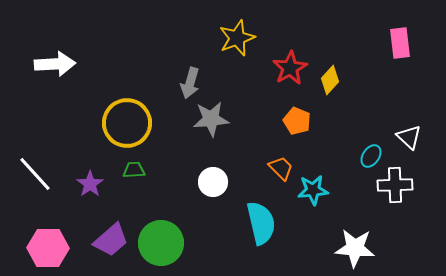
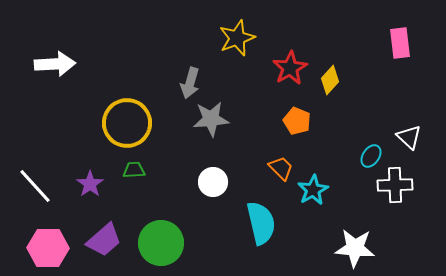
white line: moved 12 px down
cyan star: rotated 24 degrees counterclockwise
purple trapezoid: moved 7 px left
